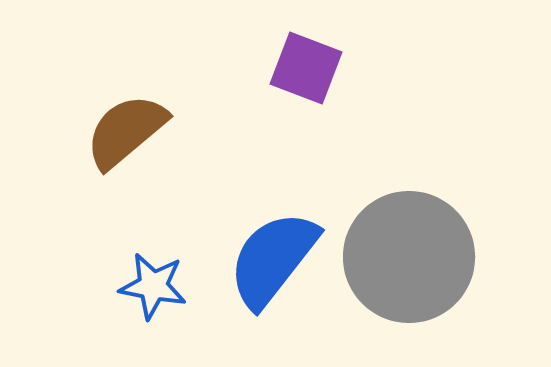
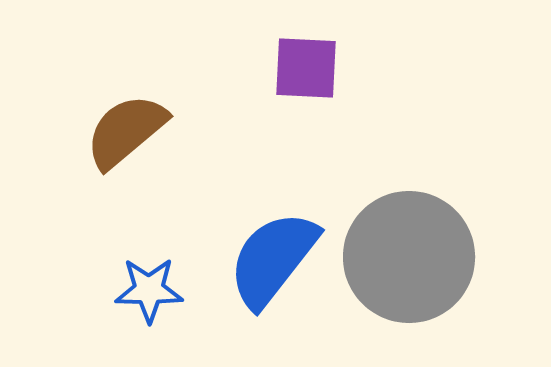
purple square: rotated 18 degrees counterclockwise
blue star: moved 4 px left, 4 px down; rotated 10 degrees counterclockwise
